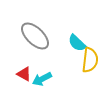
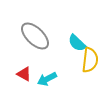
cyan arrow: moved 5 px right
